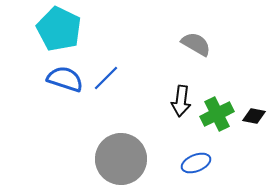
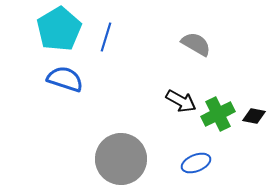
cyan pentagon: rotated 15 degrees clockwise
blue line: moved 41 px up; rotated 28 degrees counterclockwise
black arrow: rotated 68 degrees counterclockwise
green cross: moved 1 px right
